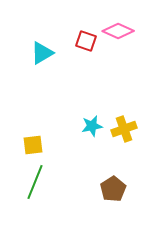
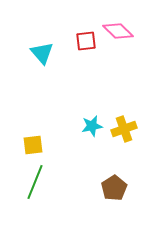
pink diamond: rotated 20 degrees clockwise
red square: rotated 25 degrees counterclockwise
cyan triangle: rotated 40 degrees counterclockwise
brown pentagon: moved 1 px right, 1 px up
